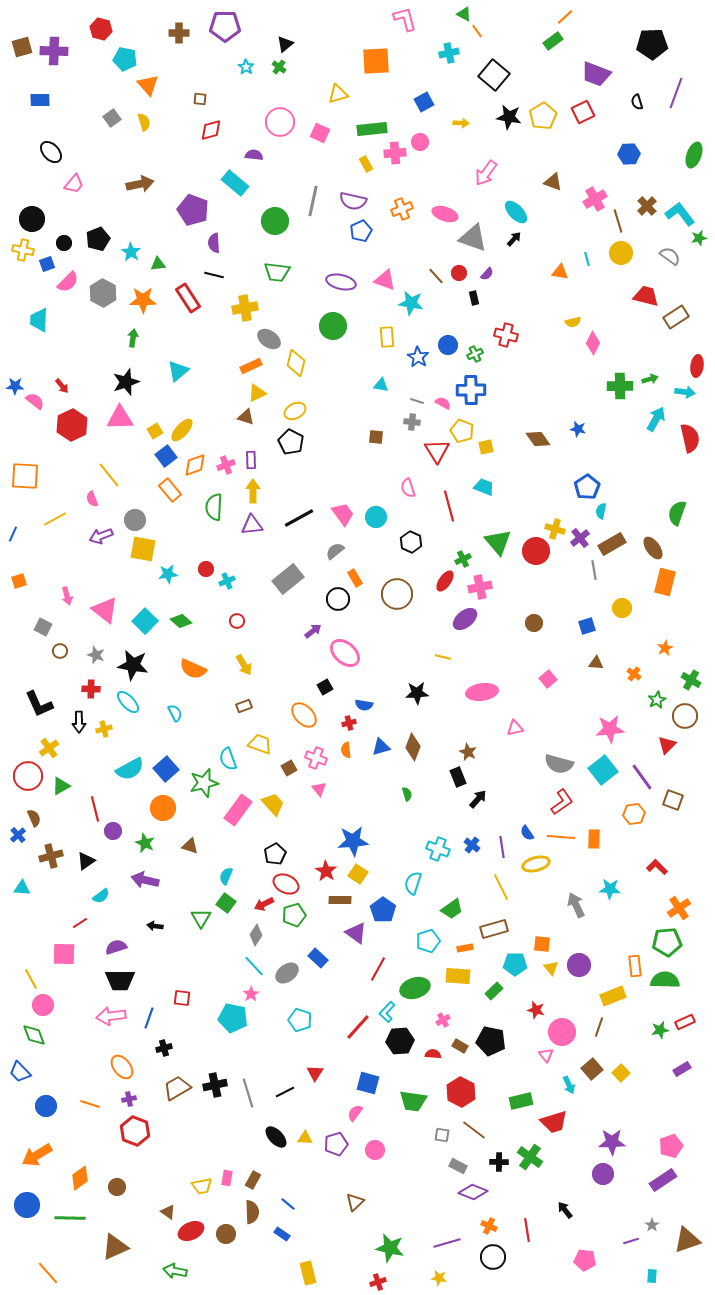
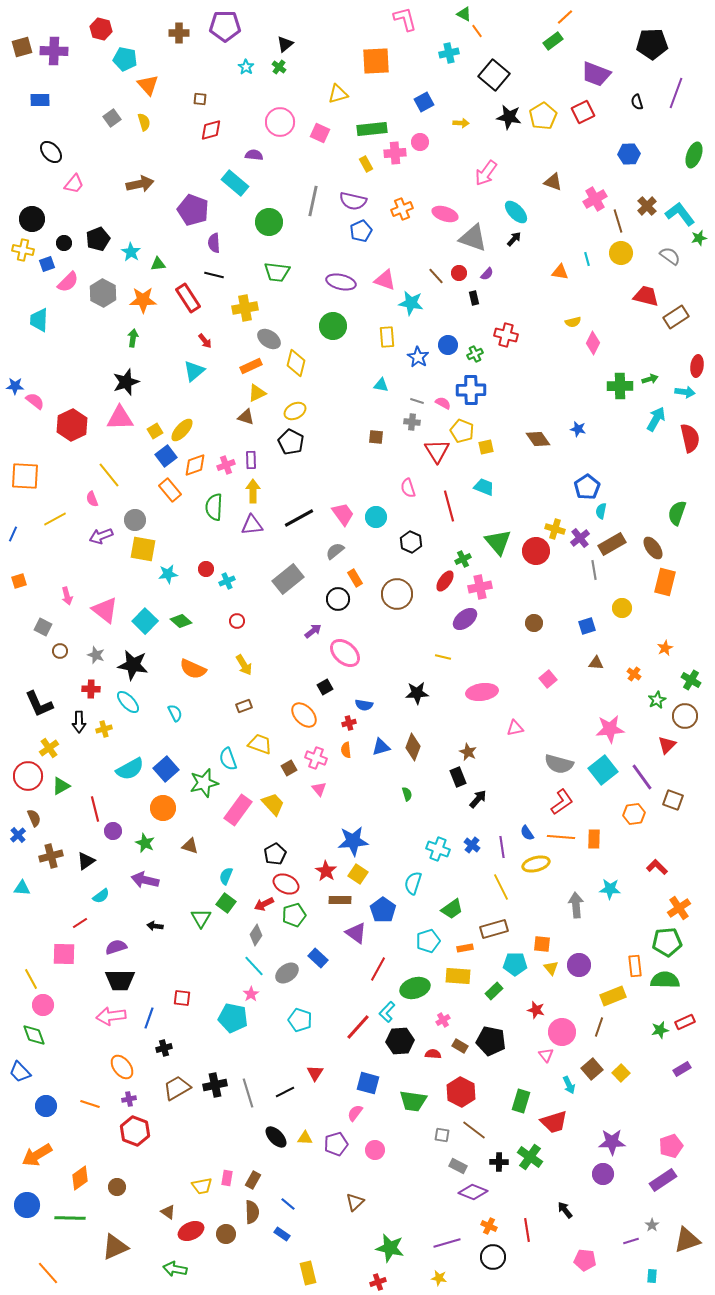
green circle at (275, 221): moved 6 px left, 1 px down
cyan triangle at (178, 371): moved 16 px right
red arrow at (62, 386): moved 143 px right, 45 px up
gray arrow at (576, 905): rotated 20 degrees clockwise
green rectangle at (521, 1101): rotated 60 degrees counterclockwise
green arrow at (175, 1271): moved 2 px up
